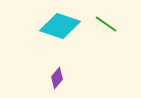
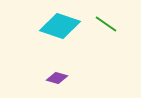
purple diamond: rotated 65 degrees clockwise
